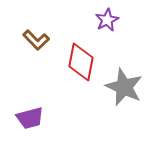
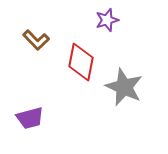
purple star: rotated 10 degrees clockwise
